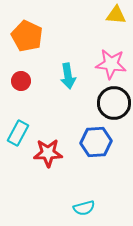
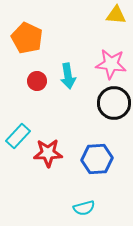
orange pentagon: moved 2 px down
red circle: moved 16 px right
cyan rectangle: moved 3 px down; rotated 15 degrees clockwise
blue hexagon: moved 1 px right, 17 px down
